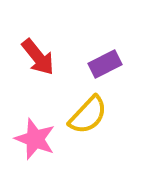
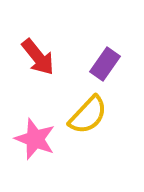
purple rectangle: rotated 28 degrees counterclockwise
